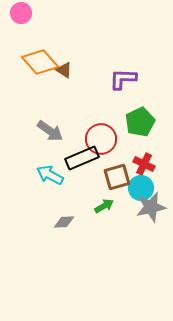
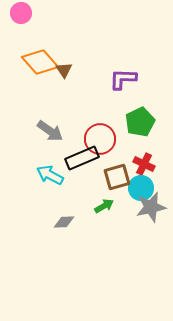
brown triangle: rotated 24 degrees clockwise
red circle: moved 1 px left
